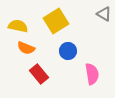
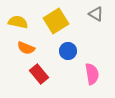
gray triangle: moved 8 px left
yellow semicircle: moved 4 px up
